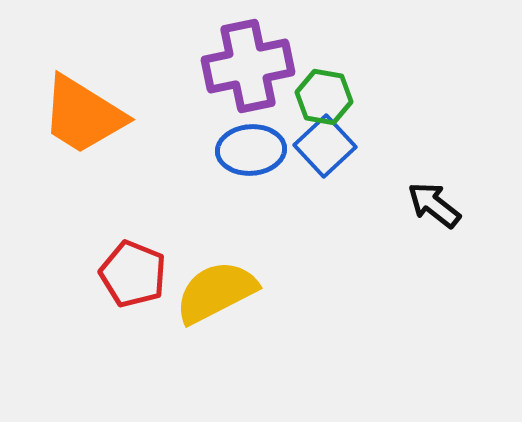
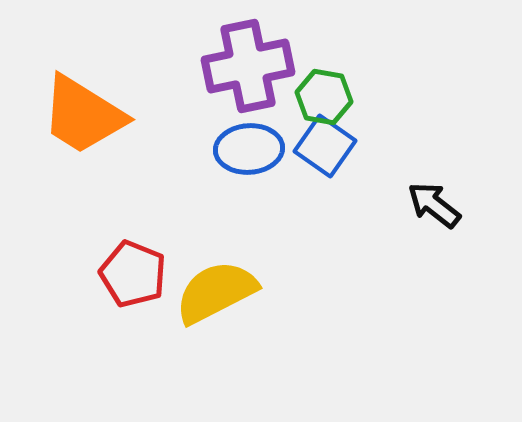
blue square: rotated 12 degrees counterclockwise
blue ellipse: moved 2 px left, 1 px up
